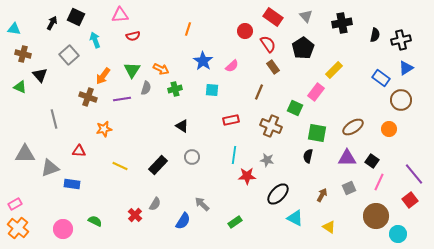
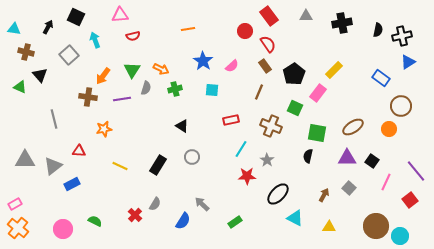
gray triangle at (306, 16): rotated 48 degrees counterclockwise
red rectangle at (273, 17): moved 4 px left, 1 px up; rotated 18 degrees clockwise
black arrow at (52, 23): moved 4 px left, 4 px down
orange line at (188, 29): rotated 64 degrees clockwise
black semicircle at (375, 35): moved 3 px right, 5 px up
black cross at (401, 40): moved 1 px right, 4 px up
black pentagon at (303, 48): moved 9 px left, 26 px down
brown cross at (23, 54): moved 3 px right, 2 px up
brown rectangle at (273, 67): moved 8 px left, 1 px up
blue triangle at (406, 68): moved 2 px right, 6 px up
pink rectangle at (316, 92): moved 2 px right, 1 px down
brown cross at (88, 97): rotated 12 degrees counterclockwise
brown circle at (401, 100): moved 6 px down
gray triangle at (25, 154): moved 6 px down
cyan line at (234, 155): moved 7 px right, 6 px up; rotated 24 degrees clockwise
gray star at (267, 160): rotated 24 degrees clockwise
black rectangle at (158, 165): rotated 12 degrees counterclockwise
gray triangle at (50, 168): moved 3 px right, 2 px up; rotated 18 degrees counterclockwise
purple line at (414, 174): moved 2 px right, 3 px up
pink line at (379, 182): moved 7 px right
blue rectangle at (72, 184): rotated 35 degrees counterclockwise
gray square at (349, 188): rotated 24 degrees counterclockwise
brown arrow at (322, 195): moved 2 px right
brown circle at (376, 216): moved 10 px down
yellow triangle at (329, 227): rotated 32 degrees counterclockwise
cyan circle at (398, 234): moved 2 px right, 2 px down
